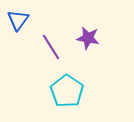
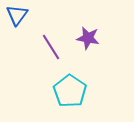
blue triangle: moved 1 px left, 5 px up
cyan pentagon: moved 3 px right
